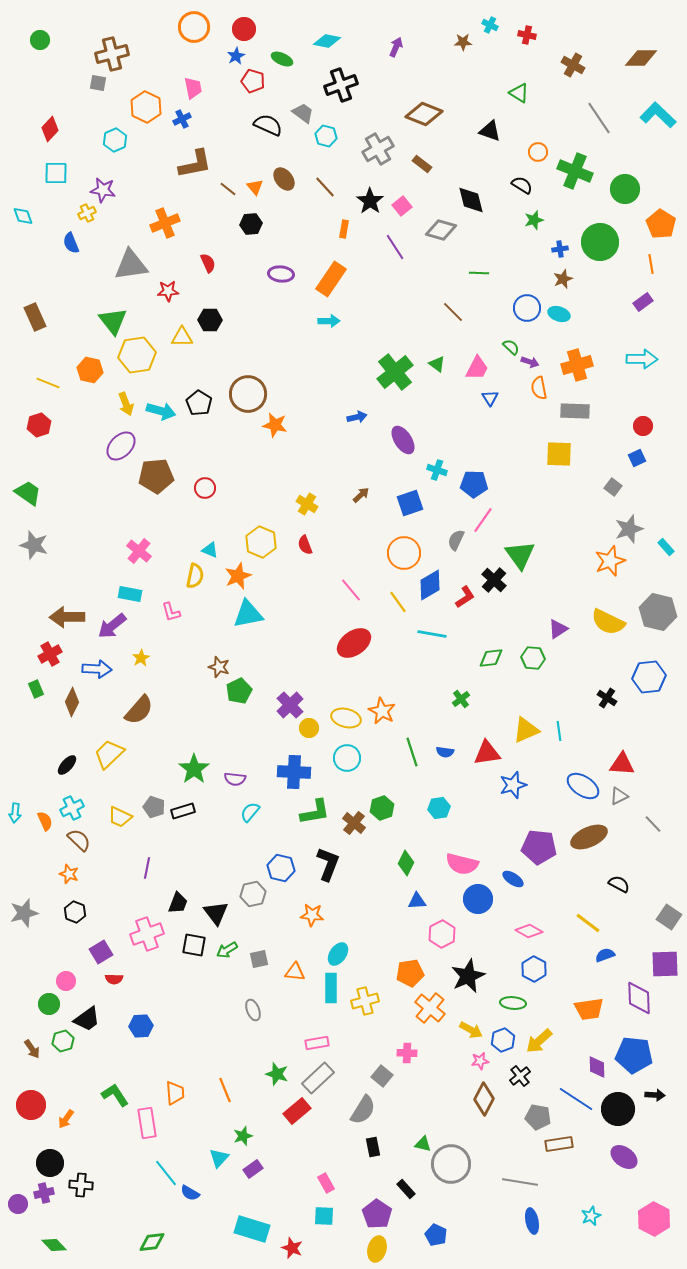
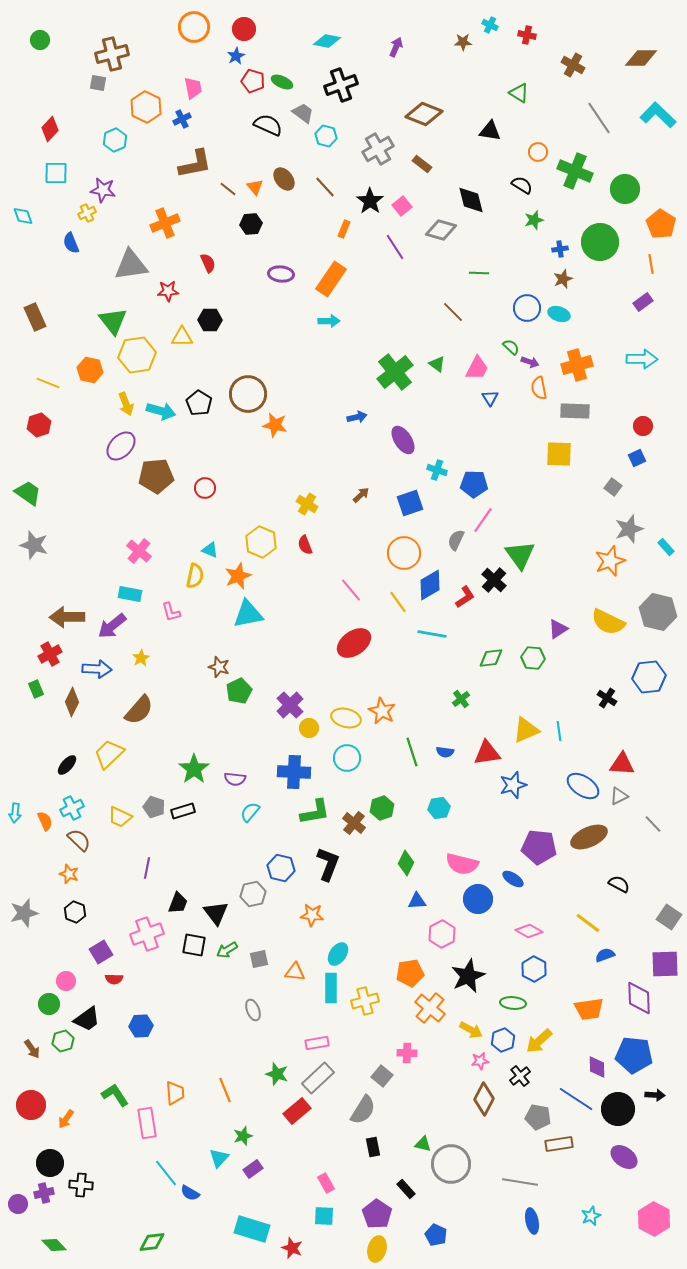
green ellipse at (282, 59): moved 23 px down
black triangle at (490, 131): rotated 10 degrees counterclockwise
orange rectangle at (344, 229): rotated 12 degrees clockwise
